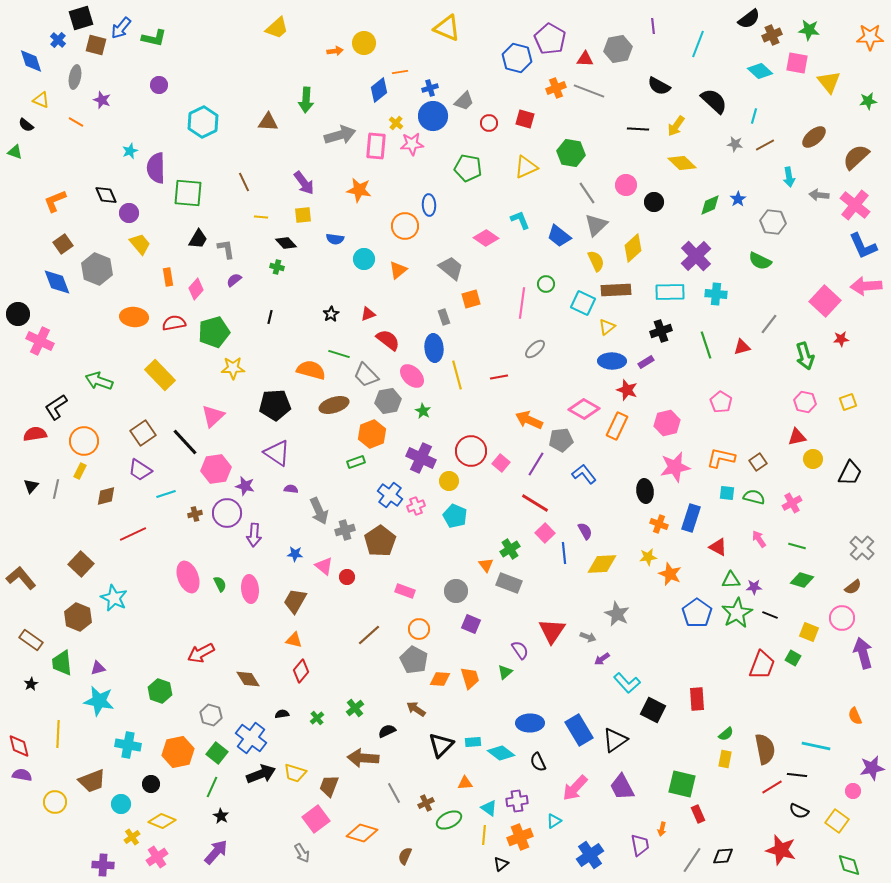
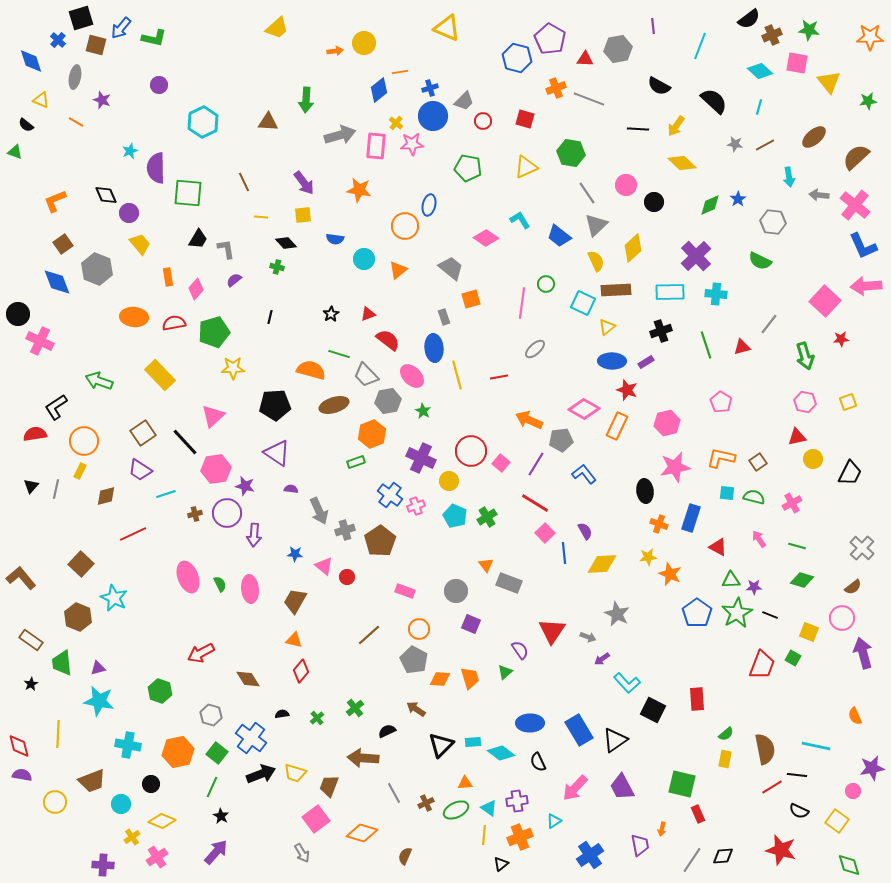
cyan line at (698, 44): moved 2 px right, 2 px down
gray line at (589, 91): moved 8 px down
cyan line at (754, 116): moved 5 px right, 9 px up
red circle at (489, 123): moved 6 px left, 2 px up
blue ellipse at (429, 205): rotated 15 degrees clockwise
cyan L-shape at (520, 220): rotated 10 degrees counterclockwise
green cross at (510, 549): moved 23 px left, 32 px up
green ellipse at (449, 820): moved 7 px right, 10 px up
